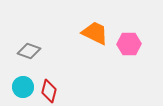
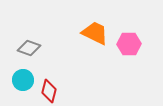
gray diamond: moved 3 px up
cyan circle: moved 7 px up
